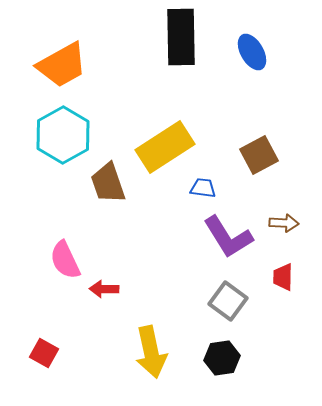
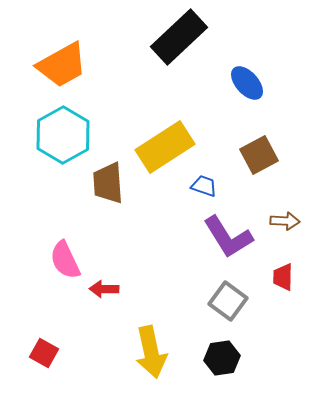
black rectangle: moved 2 px left; rotated 48 degrees clockwise
blue ellipse: moved 5 px left, 31 px down; rotated 12 degrees counterclockwise
brown trapezoid: rotated 15 degrees clockwise
blue trapezoid: moved 1 px right, 2 px up; rotated 12 degrees clockwise
brown arrow: moved 1 px right, 2 px up
